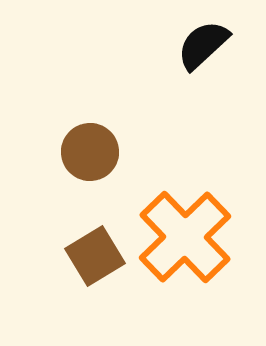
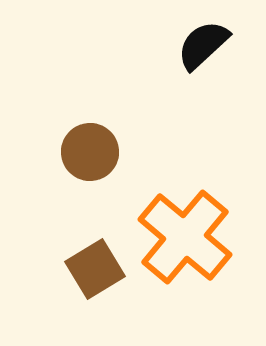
orange cross: rotated 6 degrees counterclockwise
brown square: moved 13 px down
